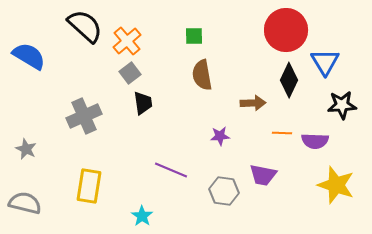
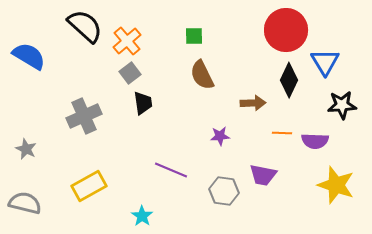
brown semicircle: rotated 16 degrees counterclockwise
yellow rectangle: rotated 52 degrees clockwise
